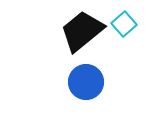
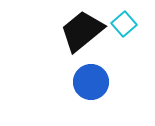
blue circle: moved 5 px right
